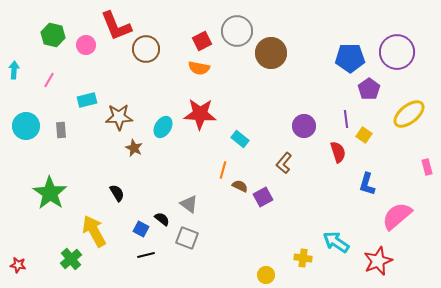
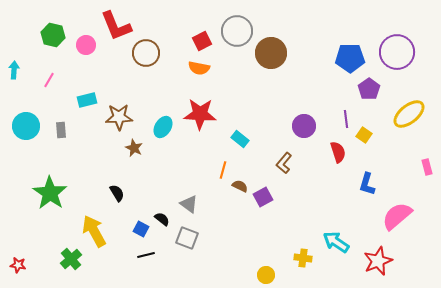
brown circle at (146, 49): moved 4 px down
